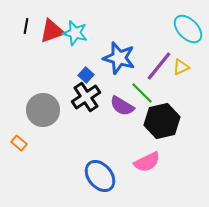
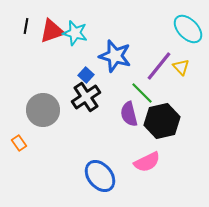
blue star: moved 4 px left, 2 px up
yellow triangle: rotated 48 degrees counterclockwise
purple semicircle: moved 7 px right, 8 px down; rotated 45 degrees clockwise
orange rectangle: rotated 14 degrees clockwise
